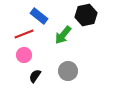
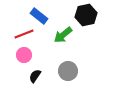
green arrow: rotated 12 degrees clockwise
